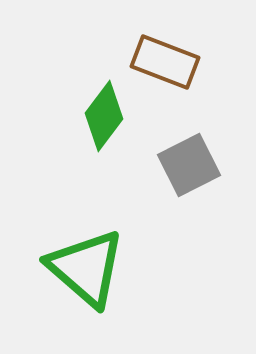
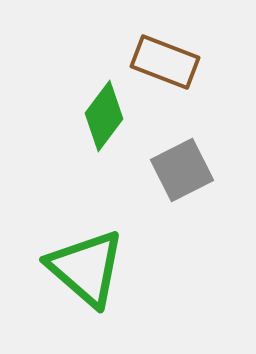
gray square: moved 7 px left, 5 px down
